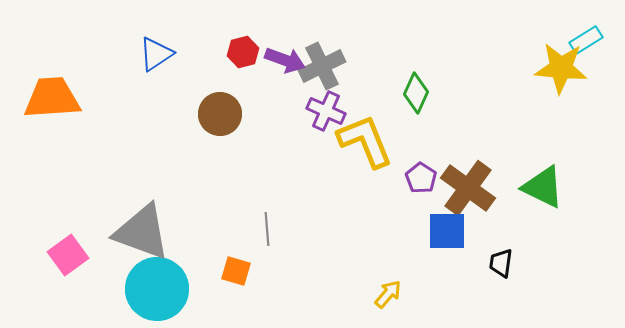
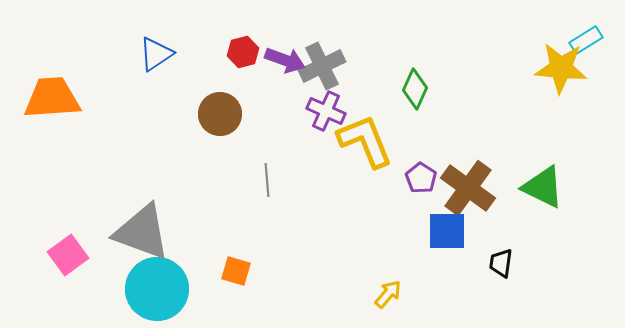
green diamond: moved 1 px left, 4 px up
gray line: moved 49 px up
